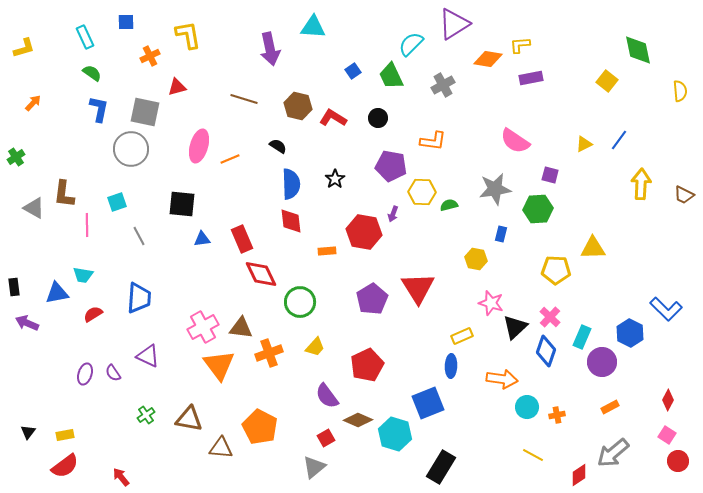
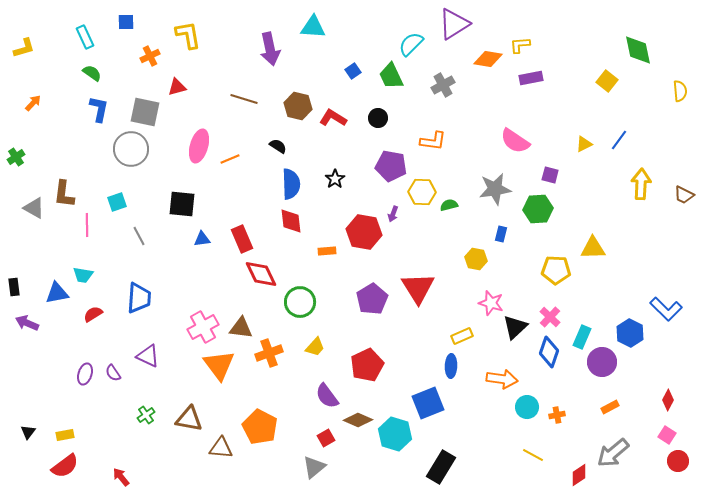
blue diamond at (546, 351): moved 3 px right, 1 px down
